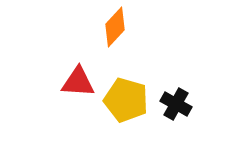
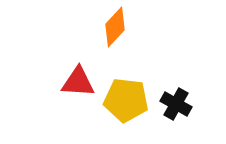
yellow pentagon: rotated 9 degrees counterclockwise
